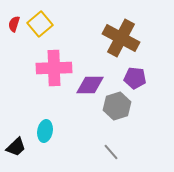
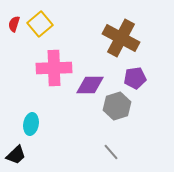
purple pentagon: rotated 15 degrees counterclockwise
cyan ellipse: moved 14 px left, 7 px up
black trapezoid: moved 8 px down
